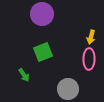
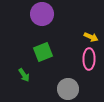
yellow arrow: rotated 80 degrees counterclockwise
